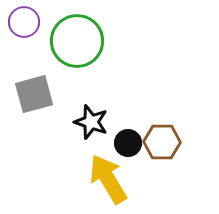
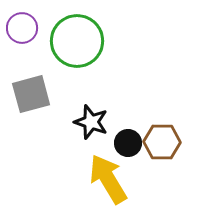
purple circle: moved 2 px left, 6 px down
gray square: moved 3 px left
